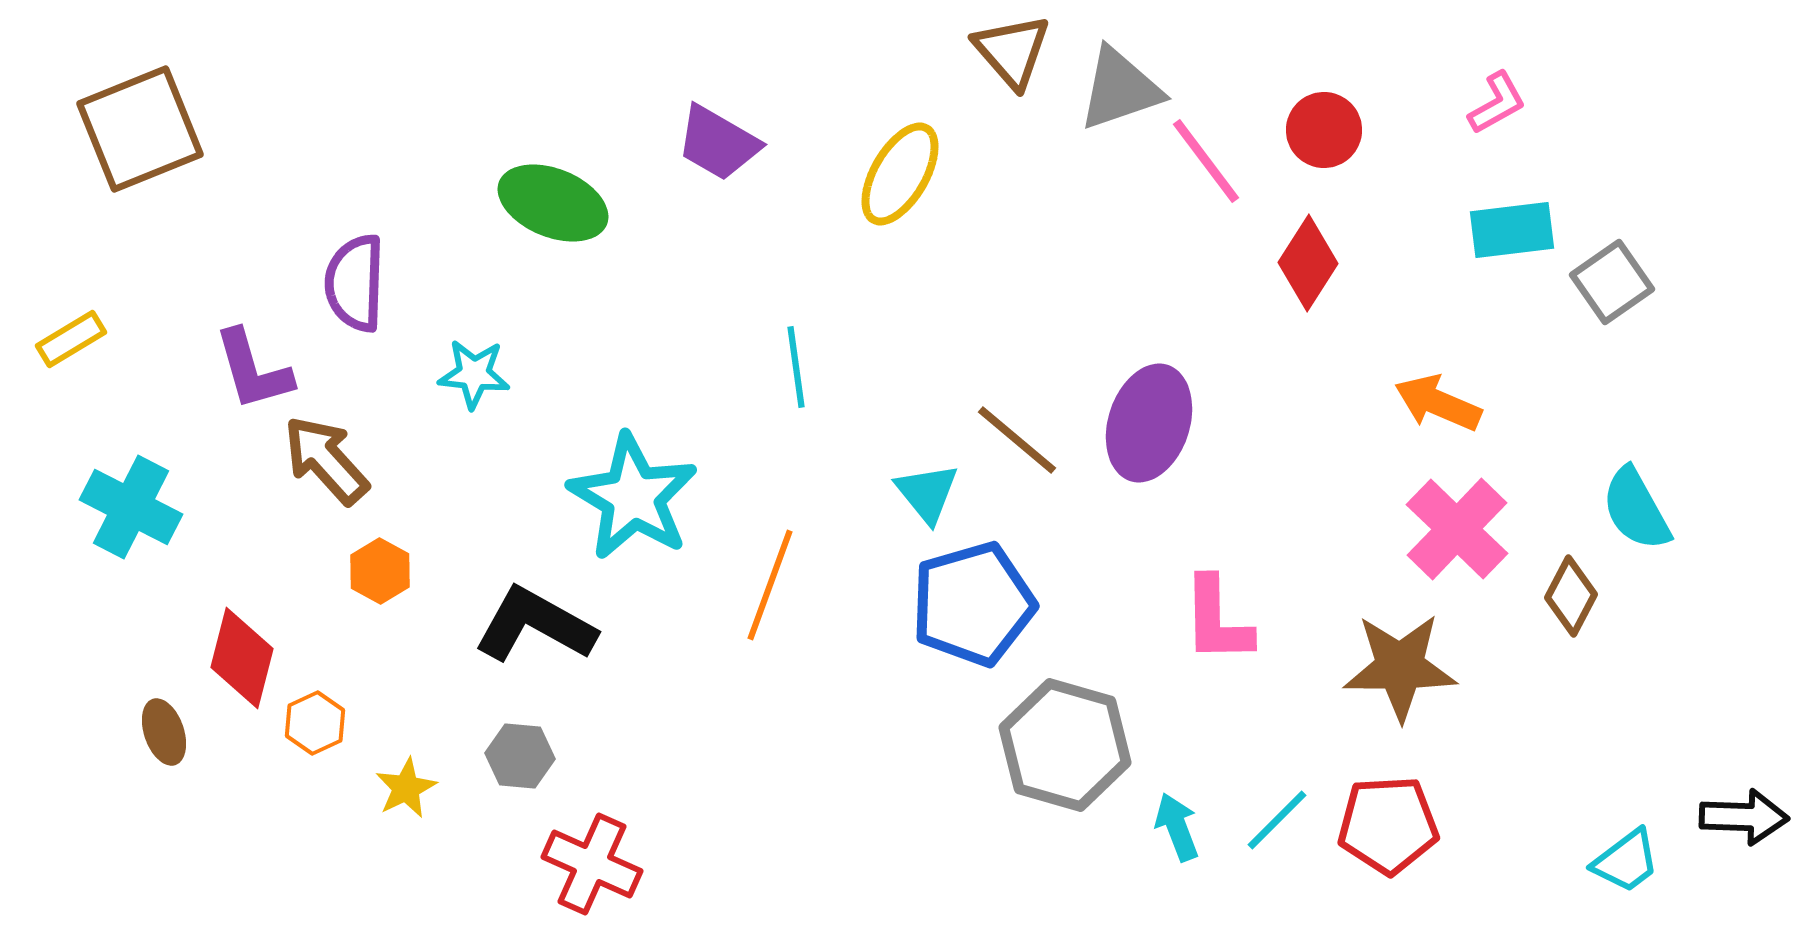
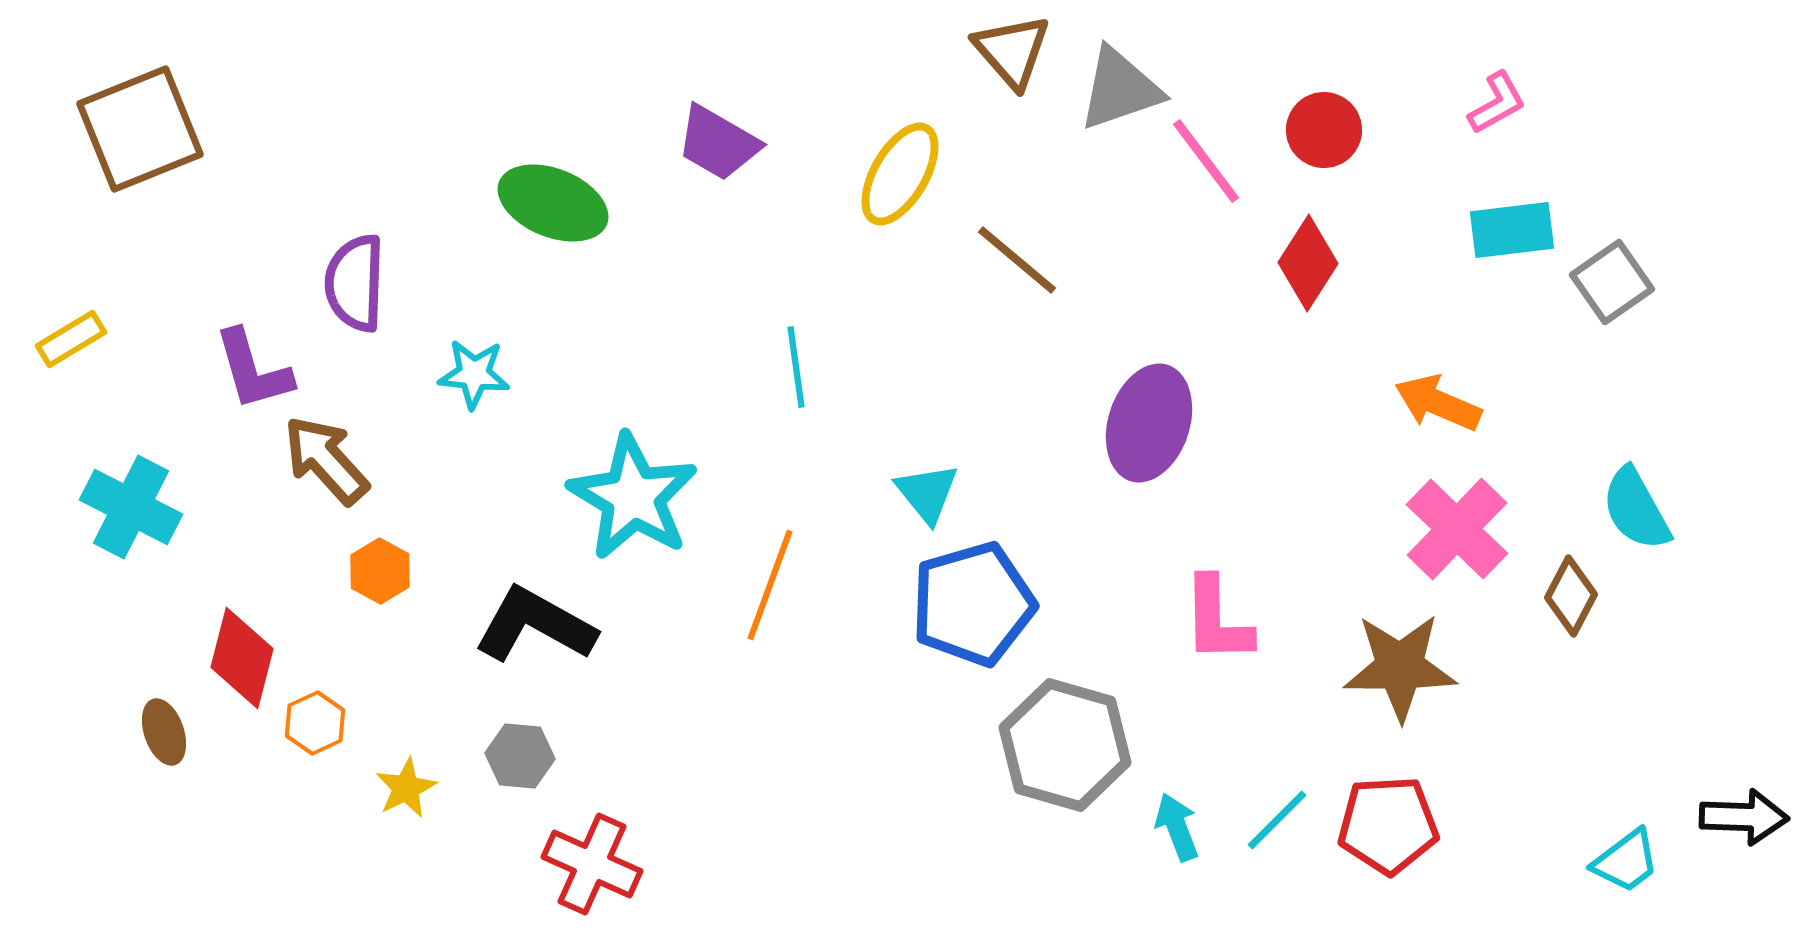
brown line at (1017, 440): moved 180 px up
